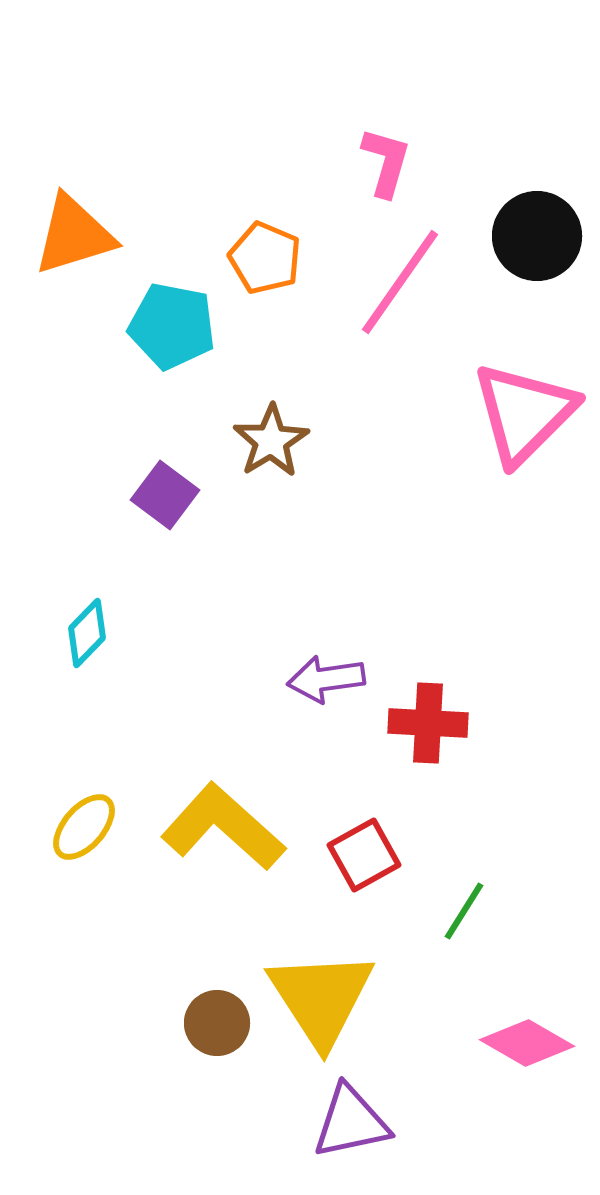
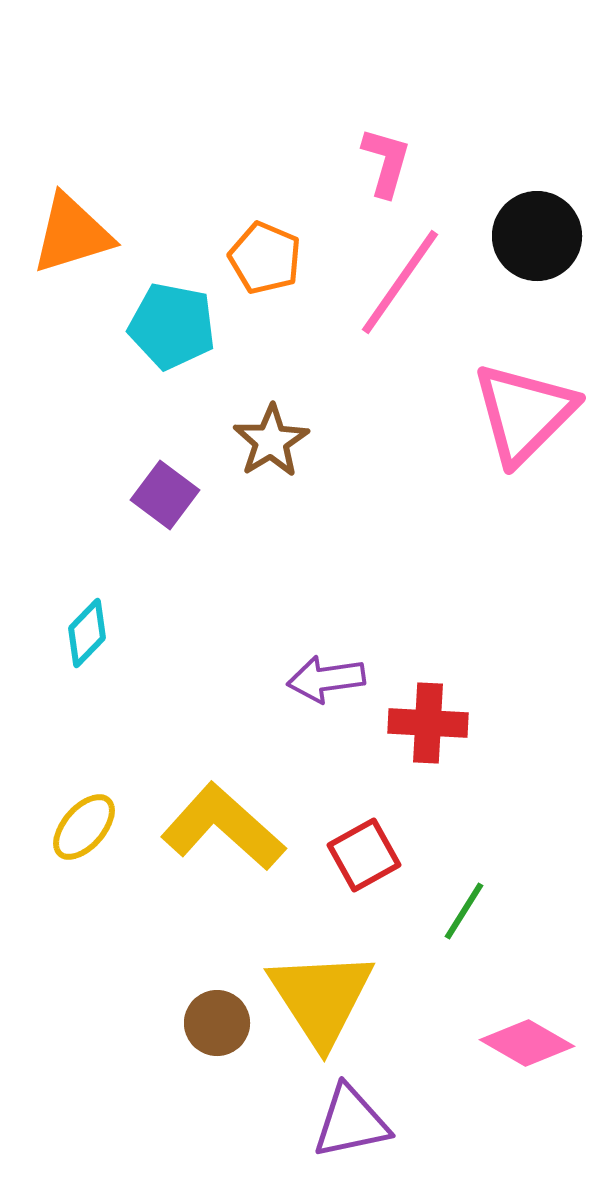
orange triangle: moved 2 px left, 1 px up
